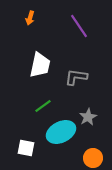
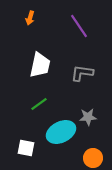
gray L-shape: moved 6 px right, 4 px up
green line: moved 4 px left, 2 px up
gray star: rotated 24 degrees clockwise
